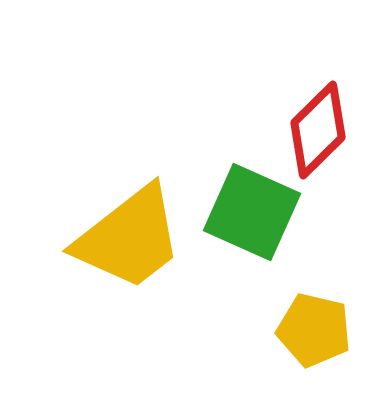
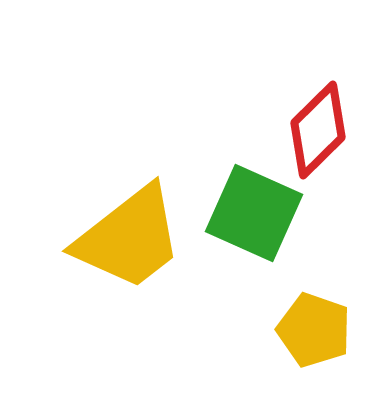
green square: moved 2 px right, 1 px down
yellow pentagon: rotated 6 degrees clockwise
